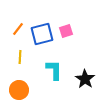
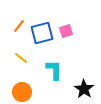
orange line: moved 1 px right, 3 px up
blue square: moved 1 px up
yellow line: moved 1 px right, 1 px down; rotated 56 degrees counterclockwise
black star: moved 1 px left, 10 px down
orange circle: moved 3 px right, 2 px down
